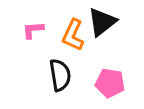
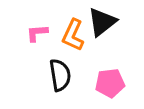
pink L-shape: moved 4 px right, 3 px down
pink pentagon: rotated 16 degrees counterclockwise
